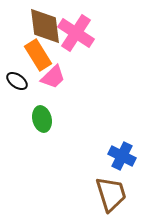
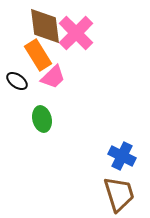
pink cross: rotated 12 degrees clockwise
brown trapezoid: moved 8 px right
